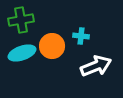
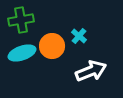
cyan cross: moved 2 px left; rotated 35 degrees clockwise
white arrow: moved 5 px left, 5 px down
